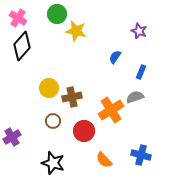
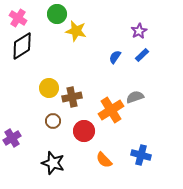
purple star: rotated 21 degrees clockwise
black diamond: rotated 16 degrees clockwise
blue rectangle: moved 1 px right, 17 px up; rotated 24 degrees clockwise
purple cross: moved 1 px down
